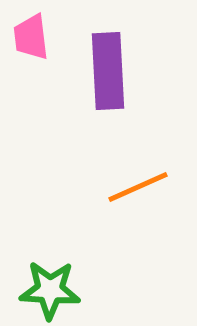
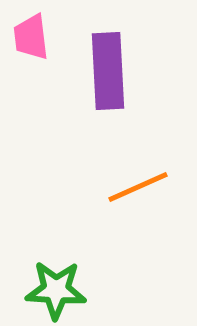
green star: moved 6 px right
